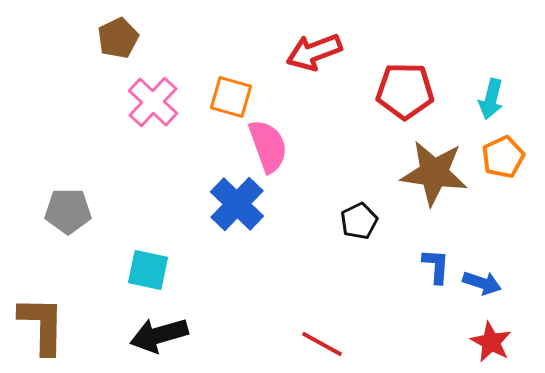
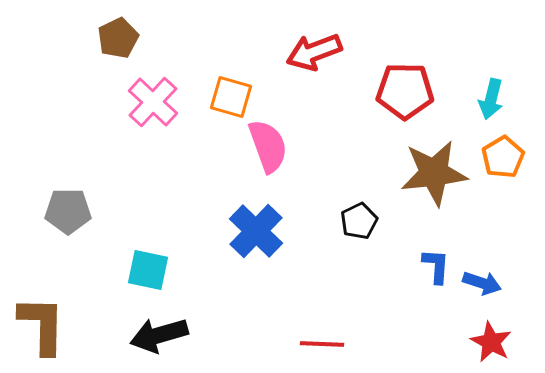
orange pentagon: rotated 6 degrees counterclockwise
brown star: rotated 14 degrees counterclockwise
blue cross: moved 19 px right, 27 px down
red line: rotated 27 degrees counterclockwise
